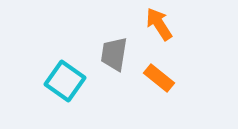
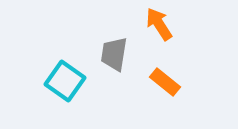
orange rectangle: moved 6 px right, 4 px down
